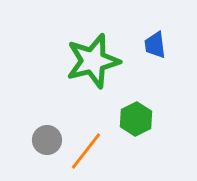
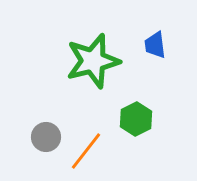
gray circle: moved 1 px left, 3 px up
